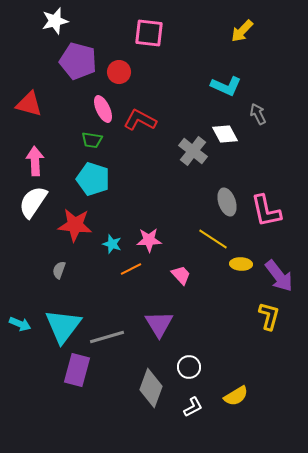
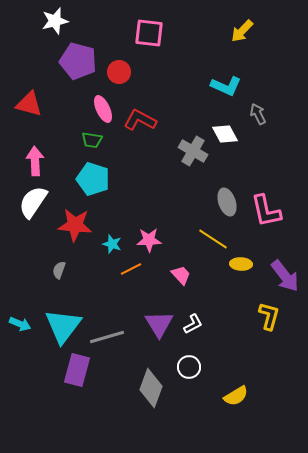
gray cross: rotated 8 degrees counterclockwise
purple arrow: moved 6 px right
white L-shape: moved 83 px up
